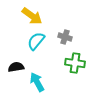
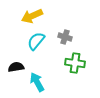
yellow arrow: rotated 120 degrees clockwise
